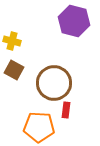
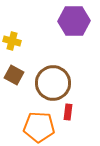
purple hexagon: rotated 16 degrees counterclockwise
brown square: moved 5 px down
brown circle: moved 1 px left
red rectangle: moved 2 px right, 2 px down
